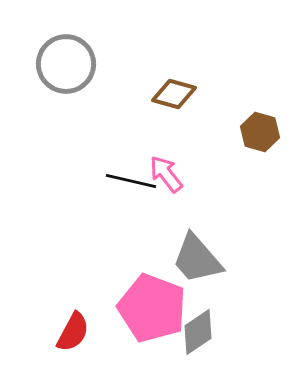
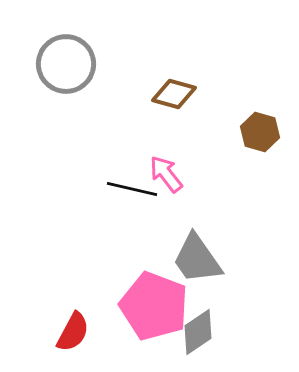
black line: moved 1 px right, 8 px down
gray trapezoid: rotated 6 degrees clockwise
pink pentagon: moved 2 px right, 2 px up
